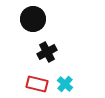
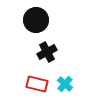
black circle: moved 3 px right, 1 px down
